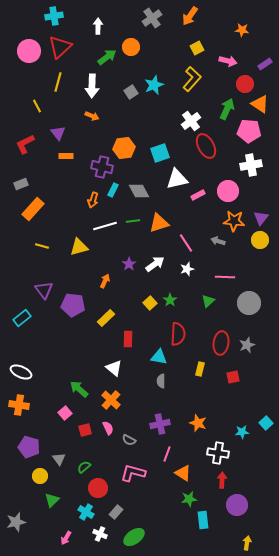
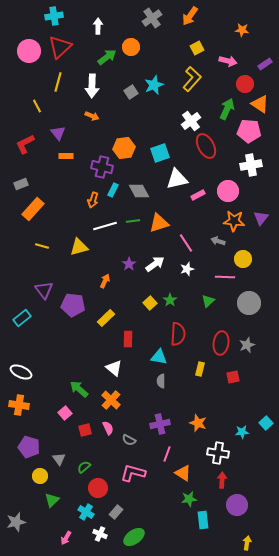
yellow circle at (260, 240): moved 17 px left, 19 px down
